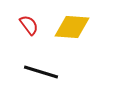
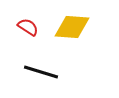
red semicircle: moved 1 px left, 2 px down; rotated 20 degrees counterclockwise
